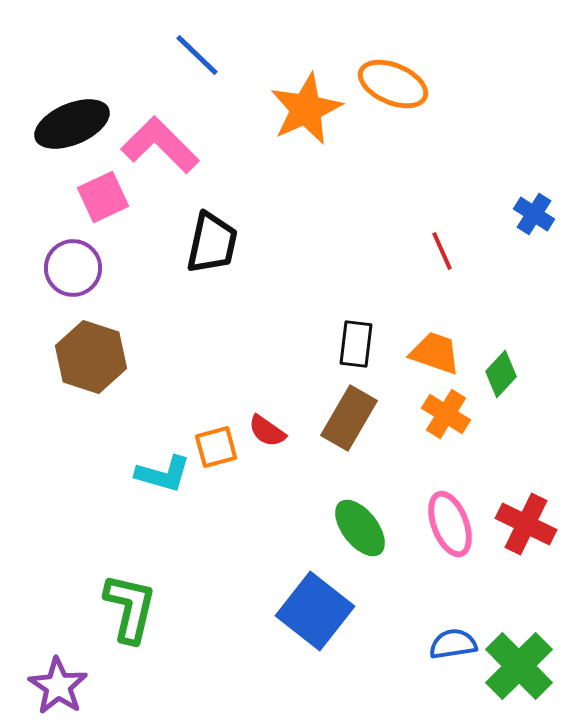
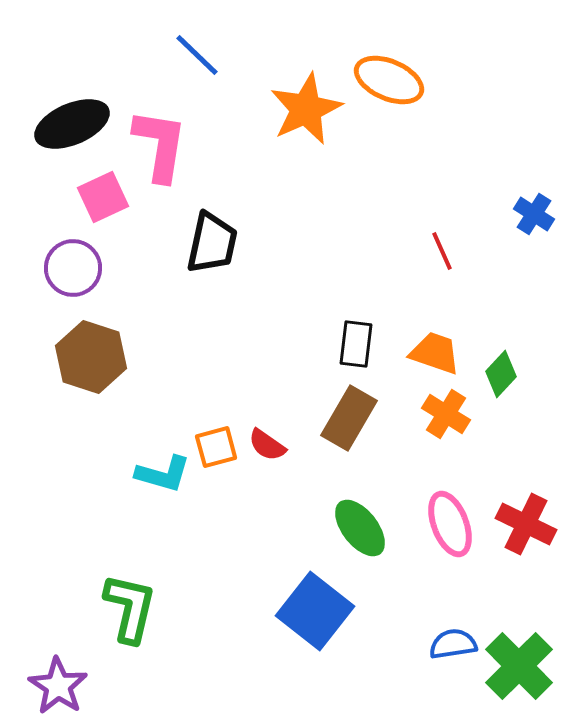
orange ellipse: moved 4 px left, 4 px up
pink L-shape: rotated 54 degrees clockwise
red semicircle: moved 14 px down
